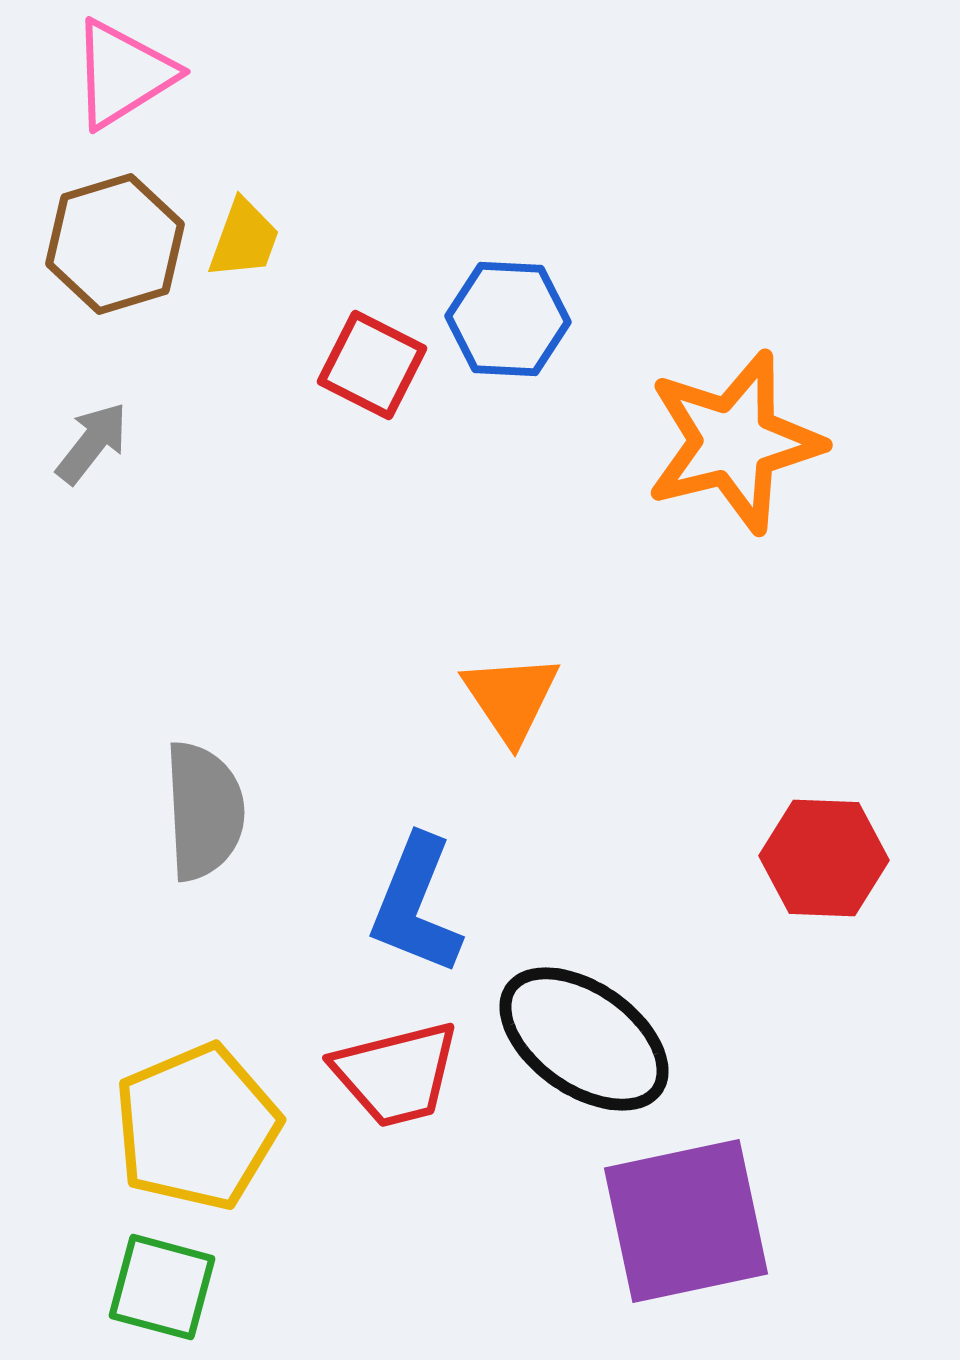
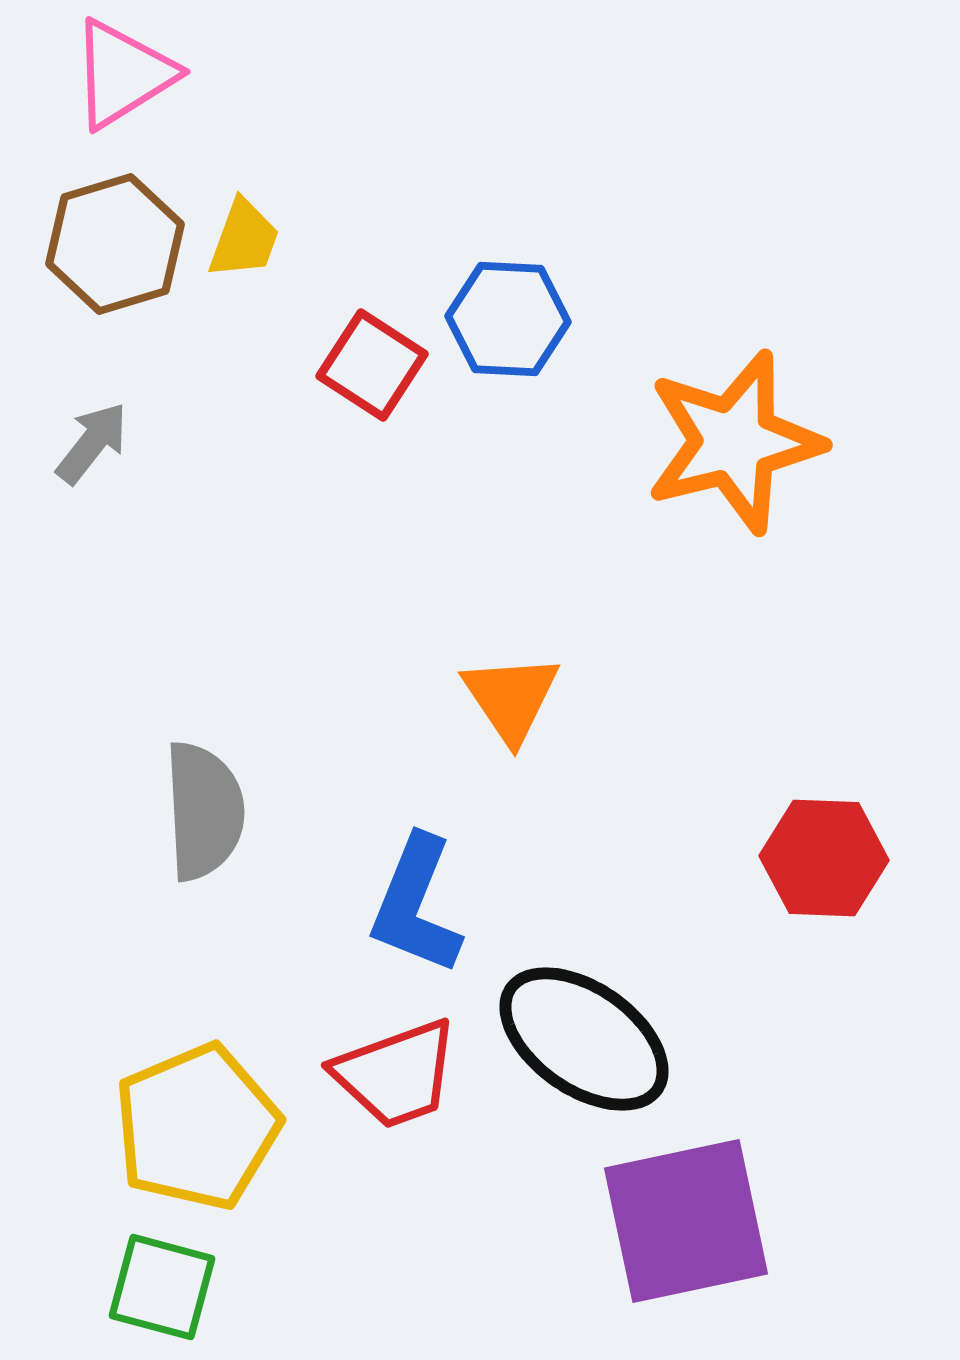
red square: rotated 6 degrees clockwise
red trapezoid: rotated 6 degrees counterclockwise
